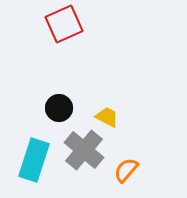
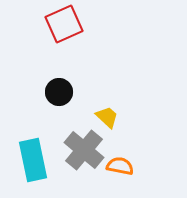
black circle: moved 16 px up
yellow trapezoid: rotated 15 degrees clockwise
cyan rectangle: moved 1 px left; rotated 30 degrees counterclockwise
orange semicircle: moved 6 px left, 4 px up; rotated 60 degrees clockwise
